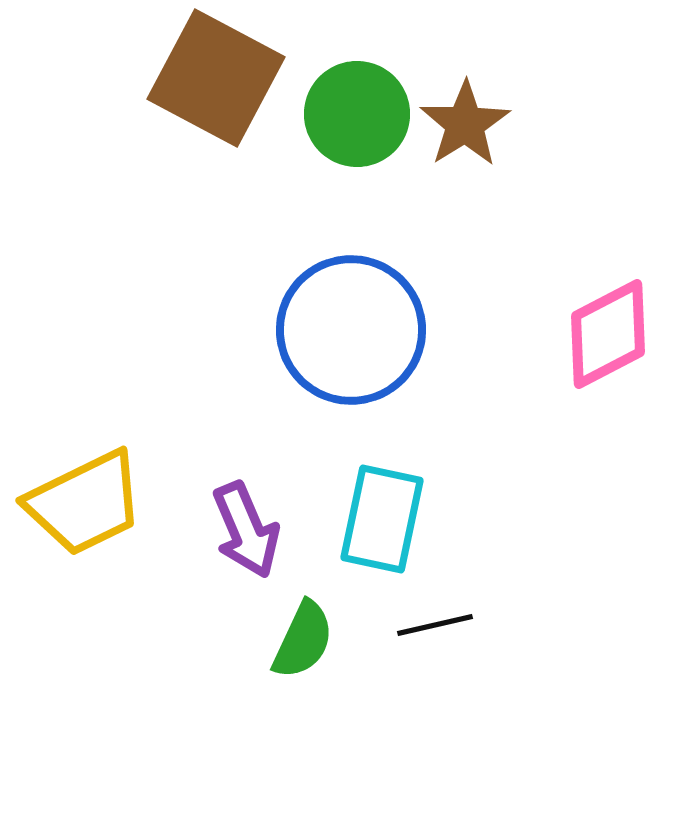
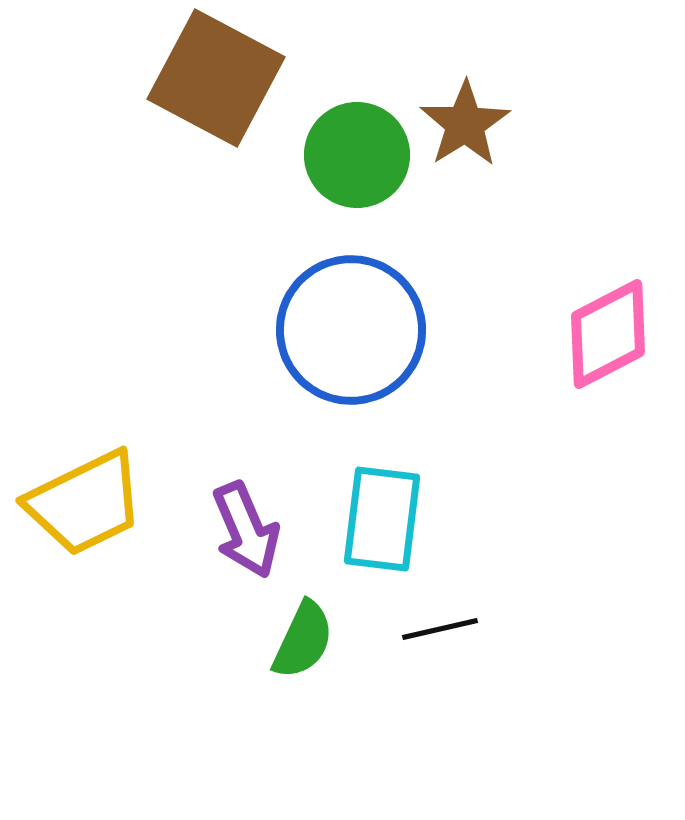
green circle: moved 41 px down
cyan rectangle: rotated 5 degrees counterclockwise
black line: moved 5 px right, 4 px down
